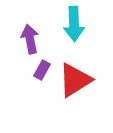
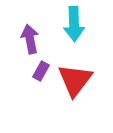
purple rectangle: moved 1 px left, 1 px down
red triangle: rotated 21 degrees counterclockwise
